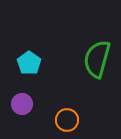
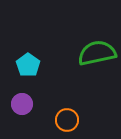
green semicircle: moved 6 px up; rotated 63 degrees clockwise
cyan pentagon: moved 1 px left, 2 px down
